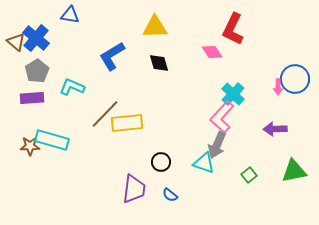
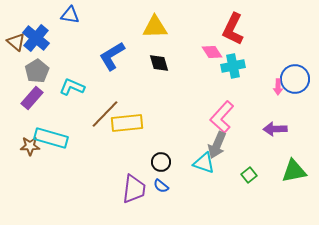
cyan cross: moved 28 px up; rotated 35 degrees clockwise
purple rectangle: rotated 45 degrees counterclockwise
cyan rectangle: moved 1 px left, 2 px up
blue semicircle: moved 9 px left, 9 px up
